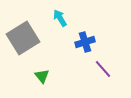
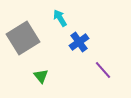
blue cross: moved 6 px left; rotated 18 degrees counterclockwise
purple line: moved 1 px down
green triangle: moved 1 px left
